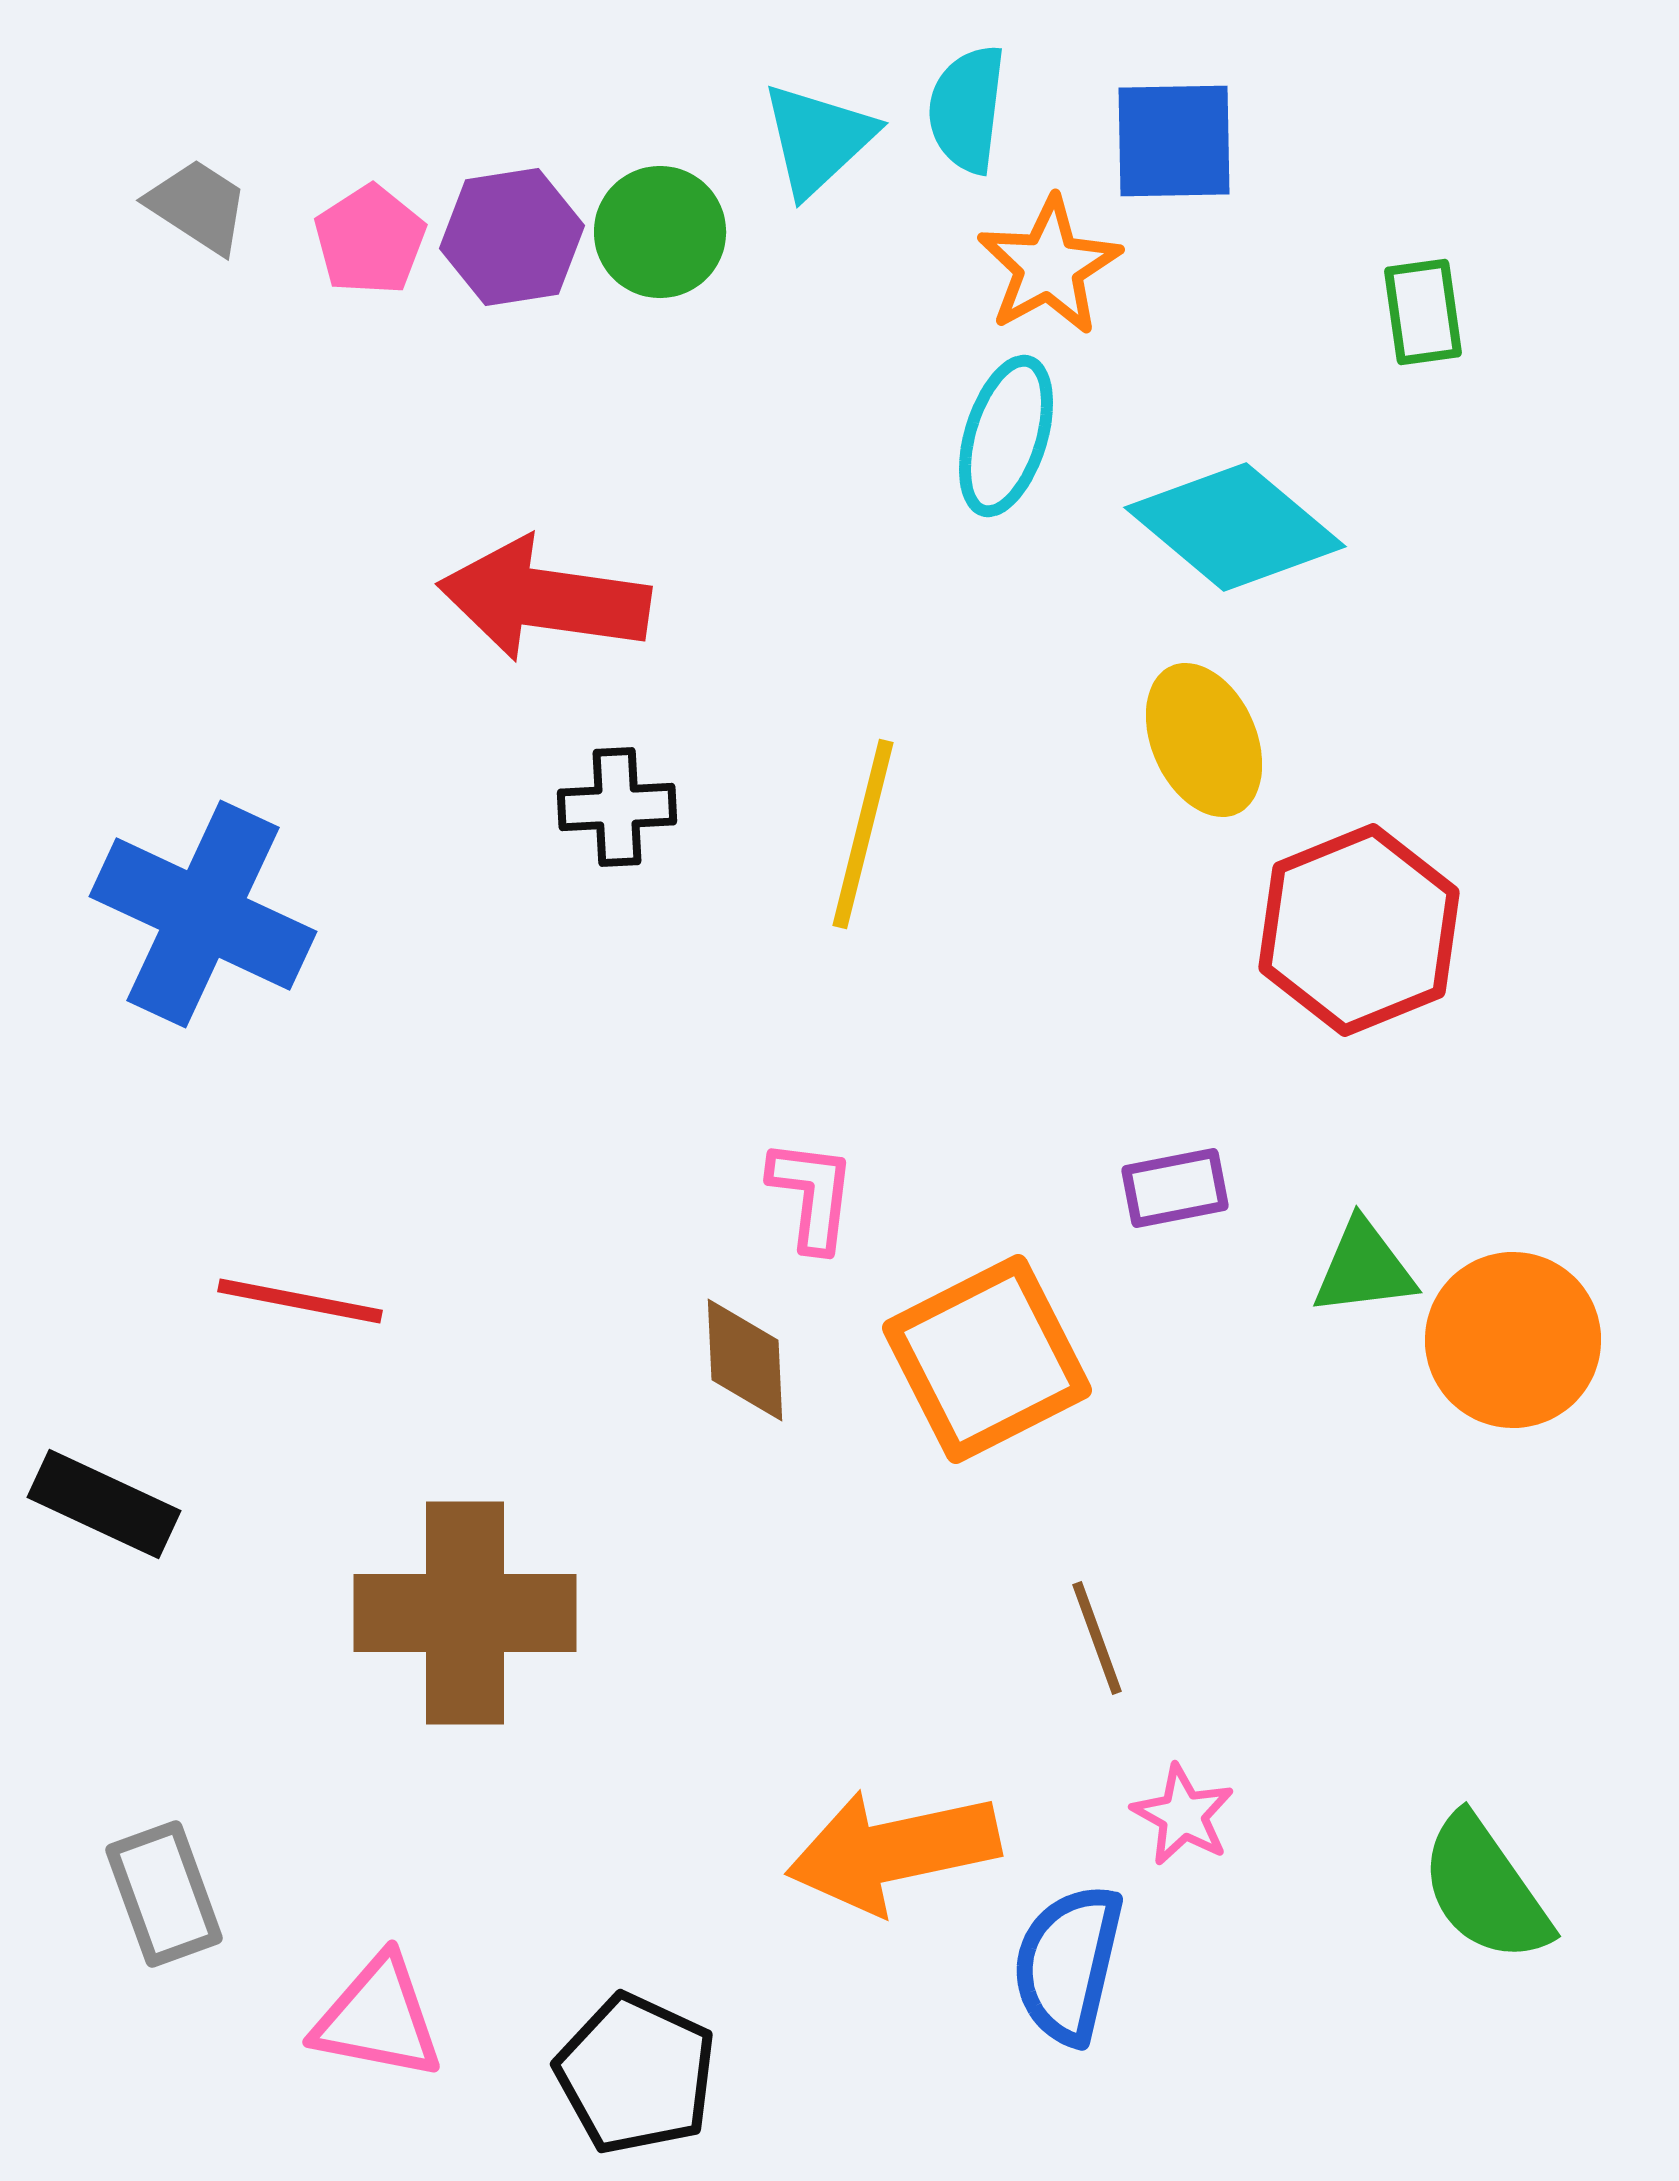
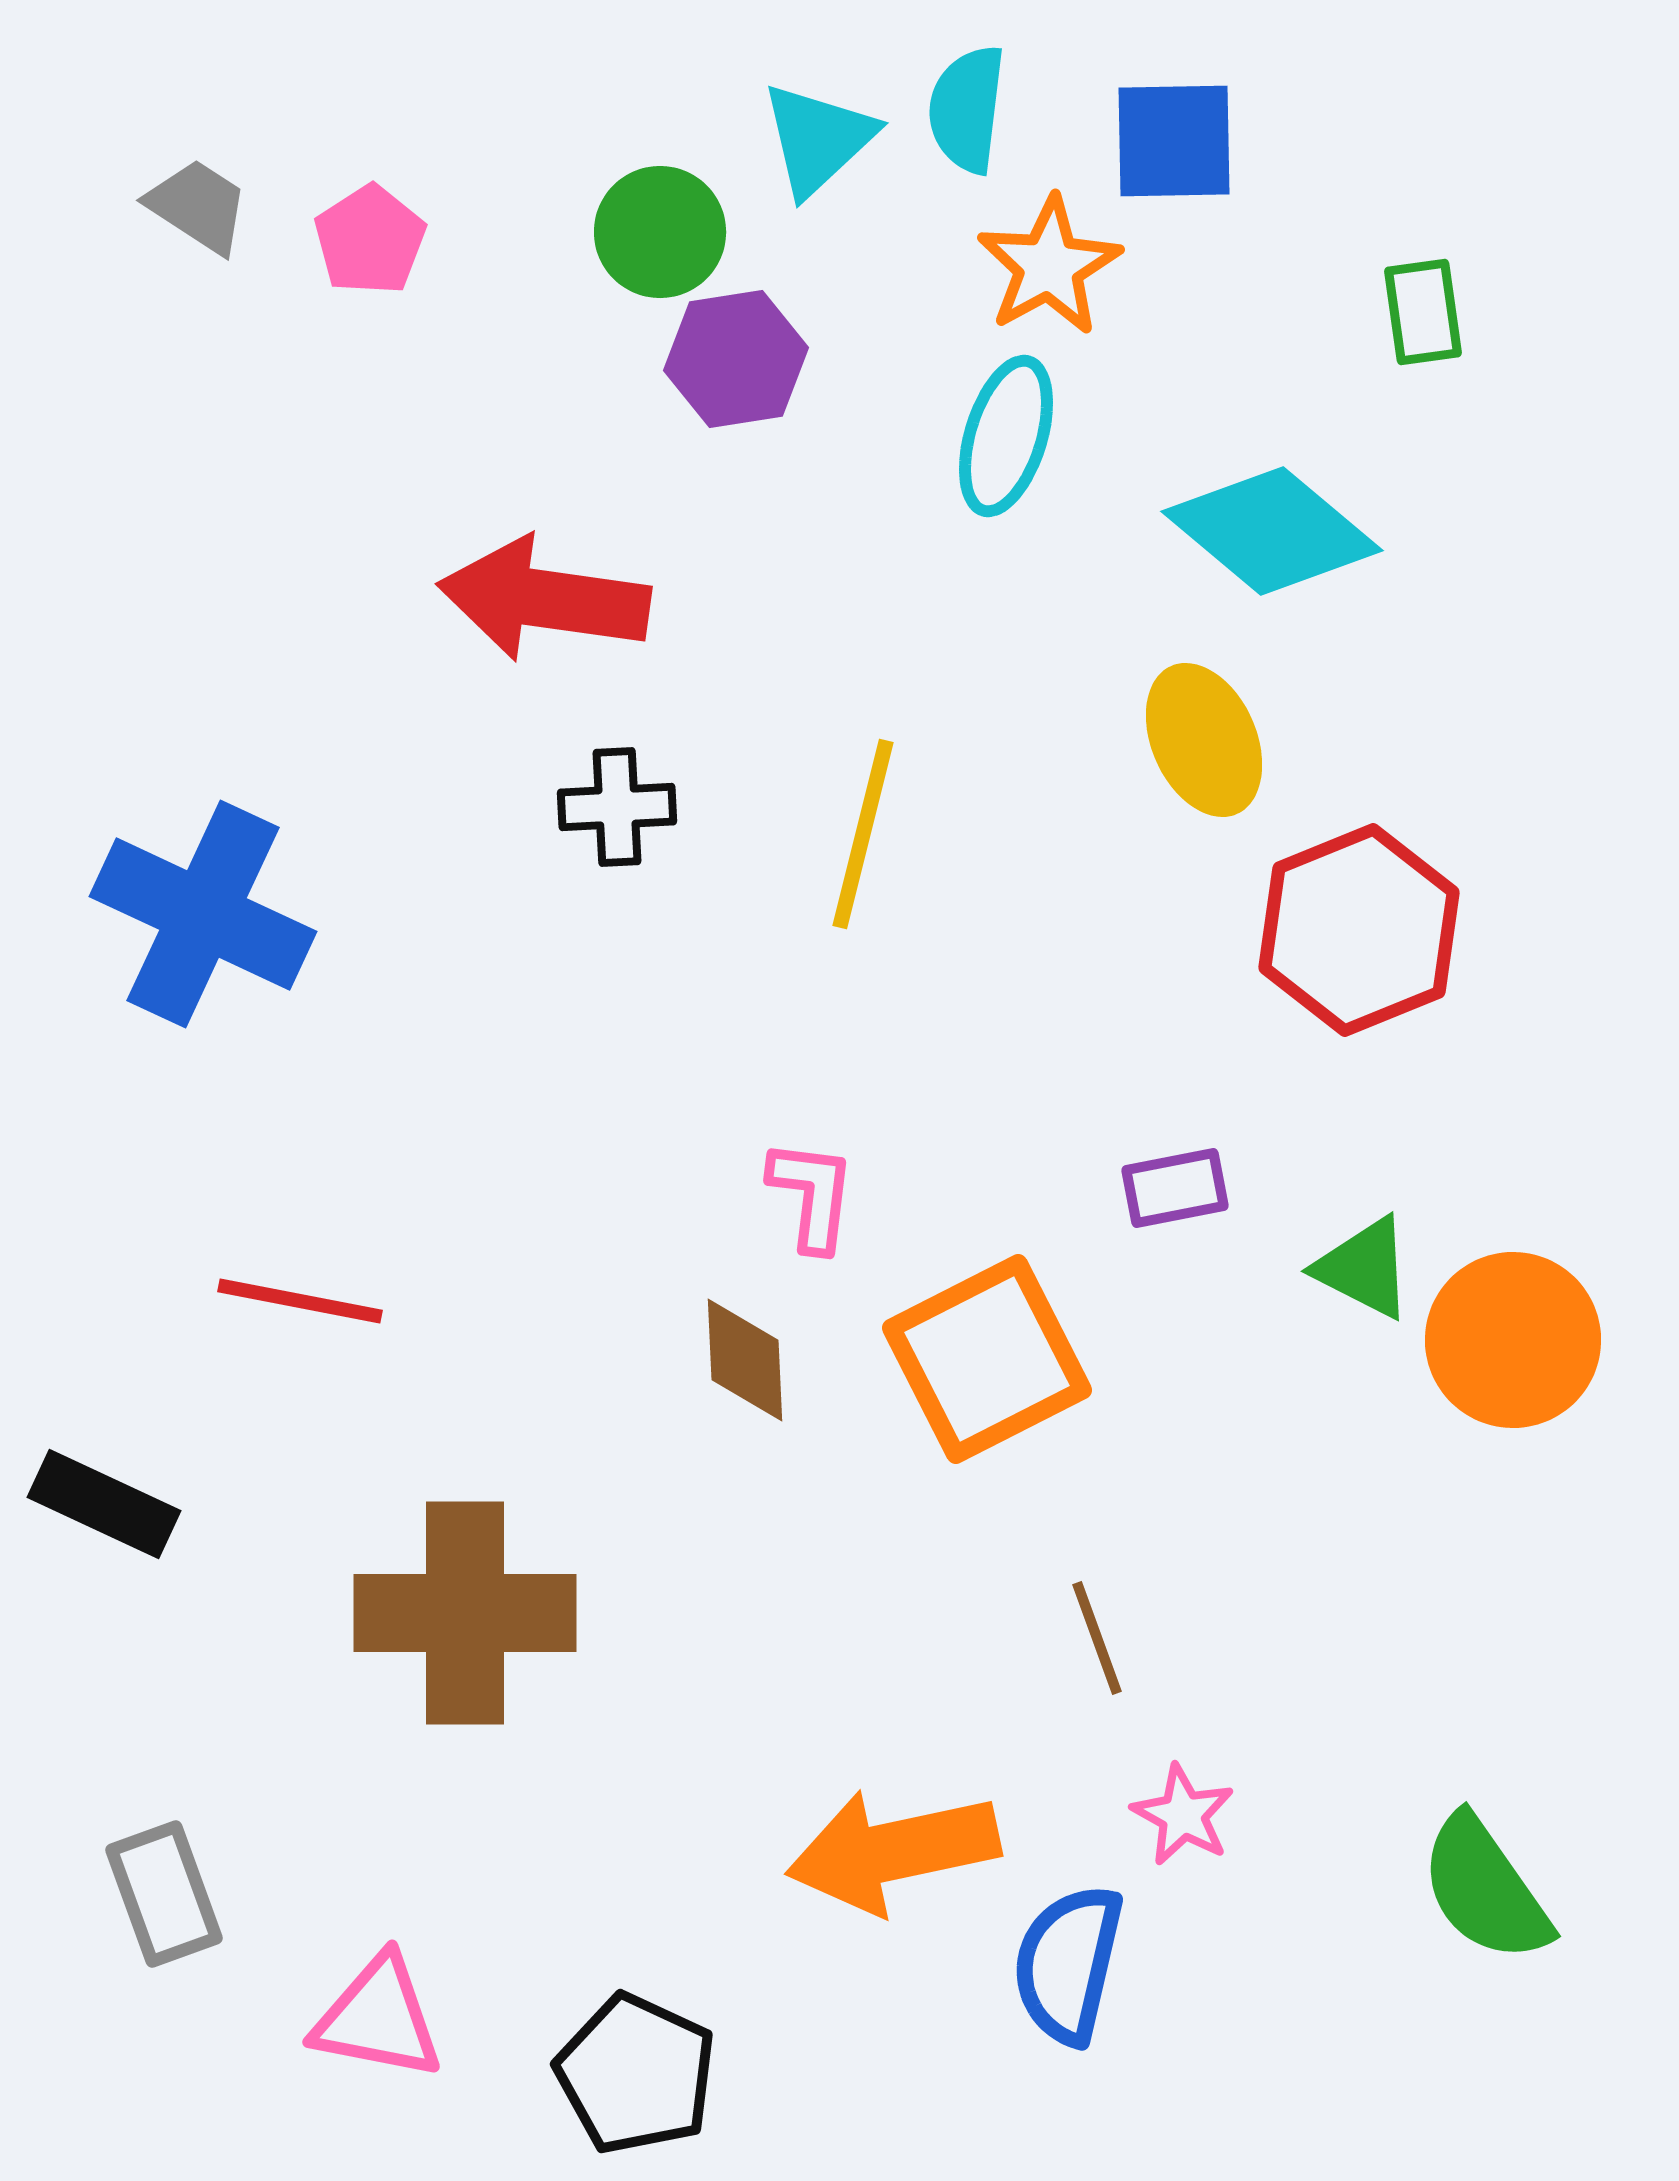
purple hexagon: moved 224 px right, 122 px down
cyan diamond: moved 37 px right, 4 px down
green triangle: rotated 34 degrees clockwise
